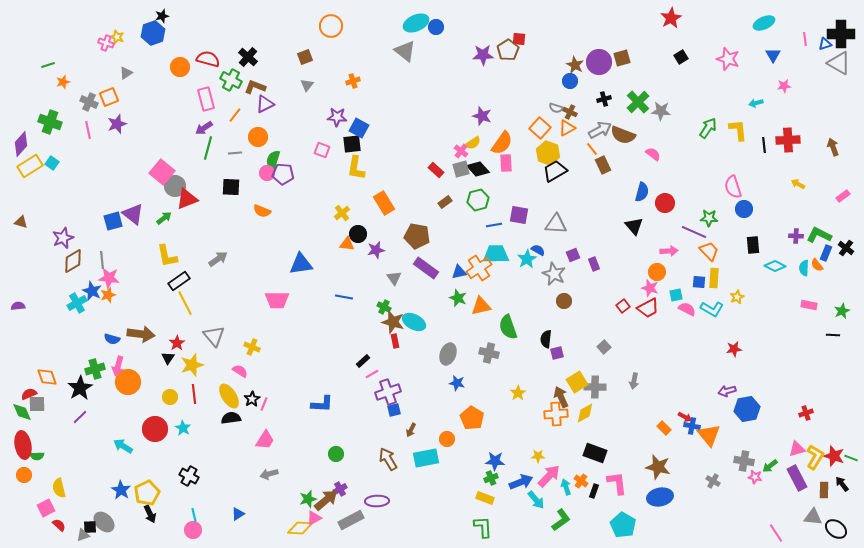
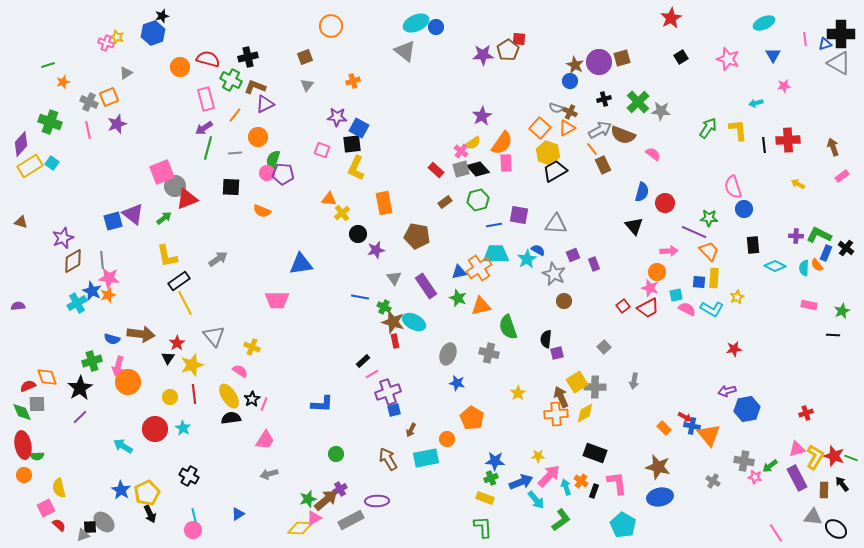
black cross at (248, 57): rotated 36 degrees clockwise
purple star at (482, 116): rotated 24 degrees clockwise
yellow L-shape at (356, 168): rotated 15 degrees clockwise
pink square at (162, 172): rotated 30 degrees clockwise
pink rectangle at (843, 196): moved 1 px left, 20 px up
orange rectangle at (384, 203): rotated 20 degrees clockwise
orange triangle at (347, 244): moved 18 px left, 45 px up
purple rectangle at (426, 268): moved 18 px down; rotated 20 degrees clockwise
blue line at (344, 297): moved 16 px right
green cross at (95, 369): moved 3 px left, 8 px up
red semicircle at (29, 394): moved 1 px left, 8 px up
